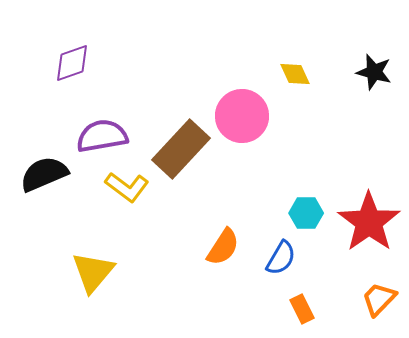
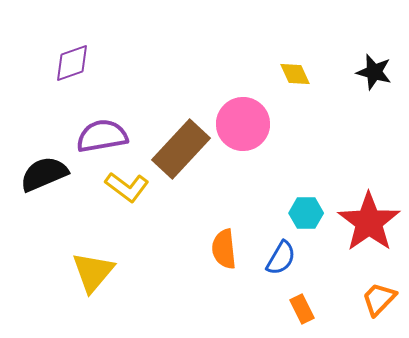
pink circle: moved 1 px right, 8 px down
orange semicircle: moved 1 px right, 2 px down; rotated 141 degrees clockwise
